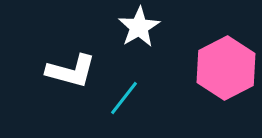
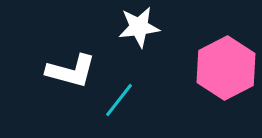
white star: rotated 24 degrees clockwise
cyan line: moved 5 px left, 2 px down
